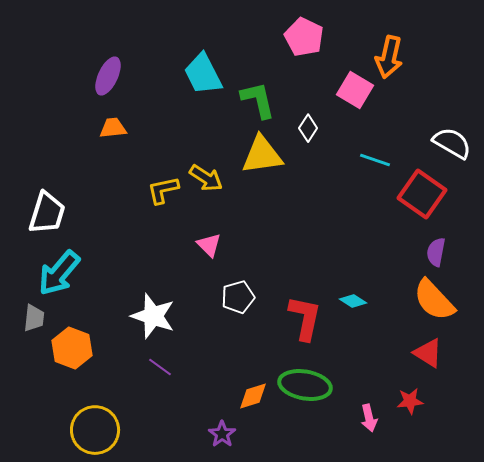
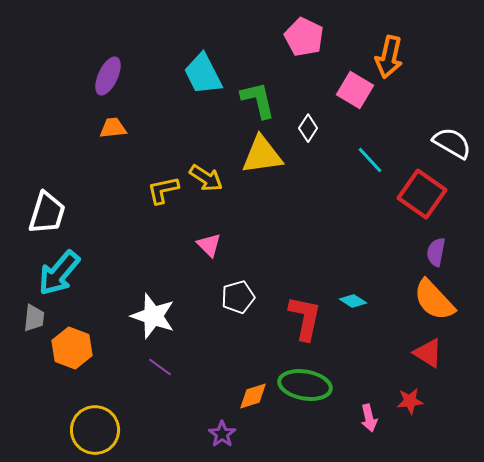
cyan line: moved 5 px left; rotated 28 degrees clockwise
